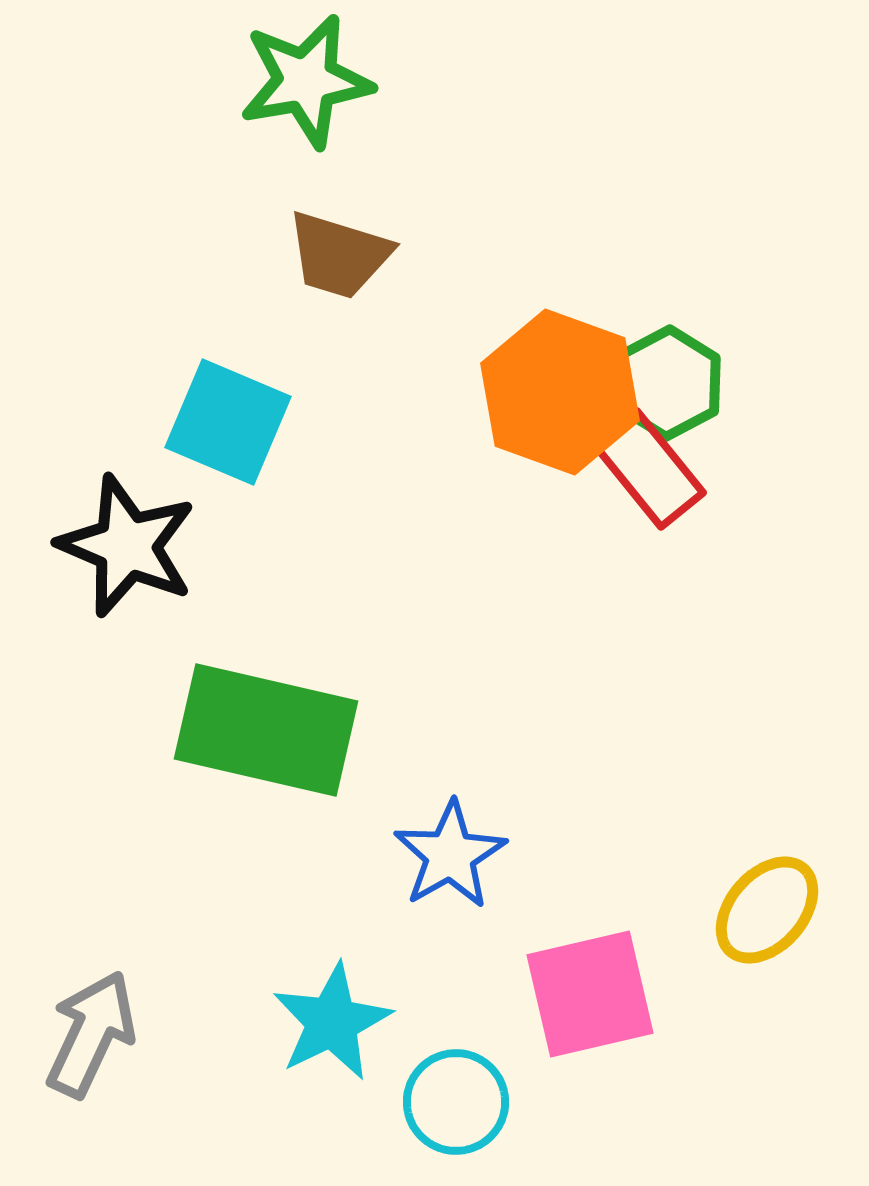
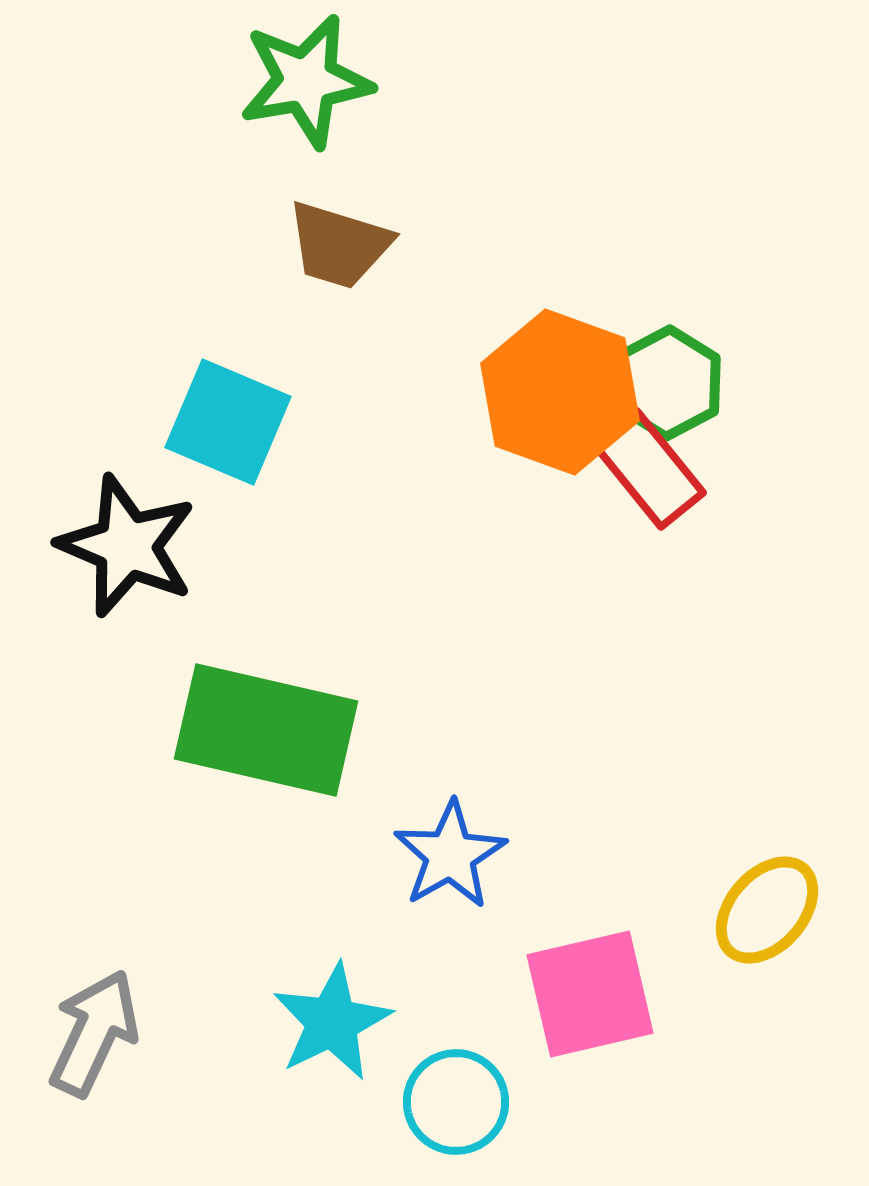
brown trapezoid: moved 10 px up
gray arrow: moved 3 px right, 1 px up
